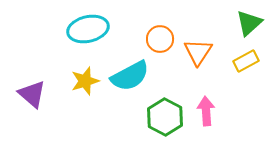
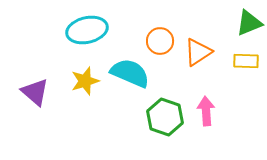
green triangle: rotated 20 degrees clockwise
cyan ellipse: moved 1 px left, 1 px down
orange circle: moved 2 px down
orange triangle: rotated 24 degrees clockwise
yellow rectangle: rotated 30 degrees clockwise
cyan semicircle: moved 3 px up; rotated 129 degrees counterclockwise
purple triangle: moved 3 px right, 2 px up
green hexagon: rotated 9 degrees counterclockwise
